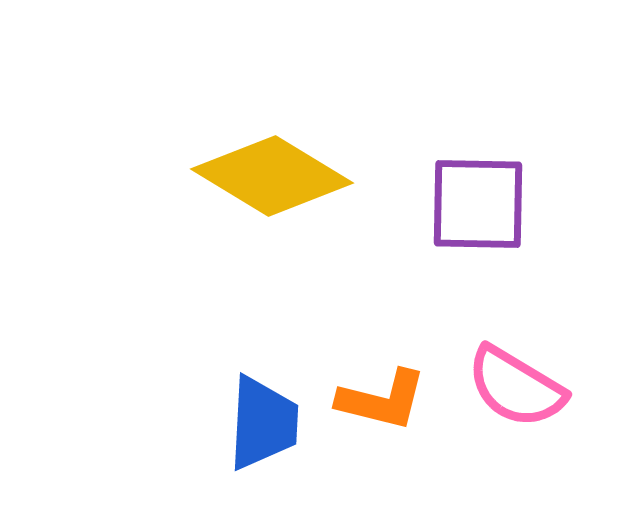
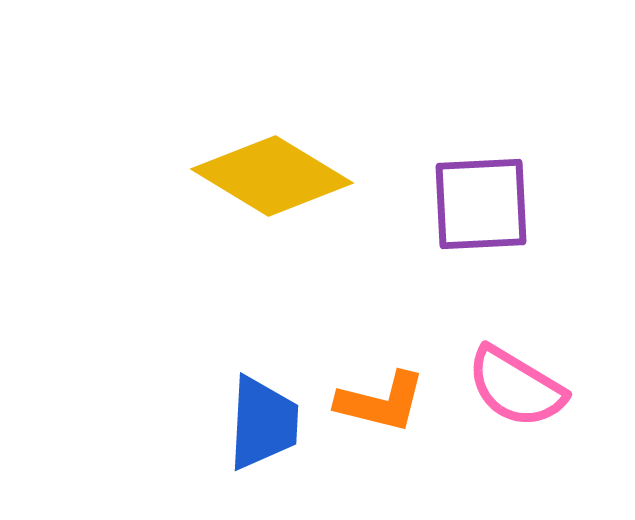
purple square: moved 3 px right; rotated 4 degrees counterclockwise
orange L-shape: moved 1 px left, 2 px down
